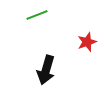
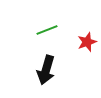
green line: moved 10 px right, 15 px down
